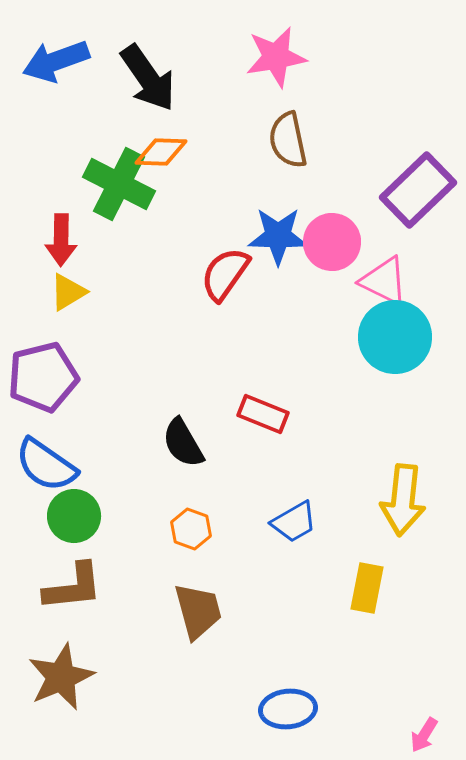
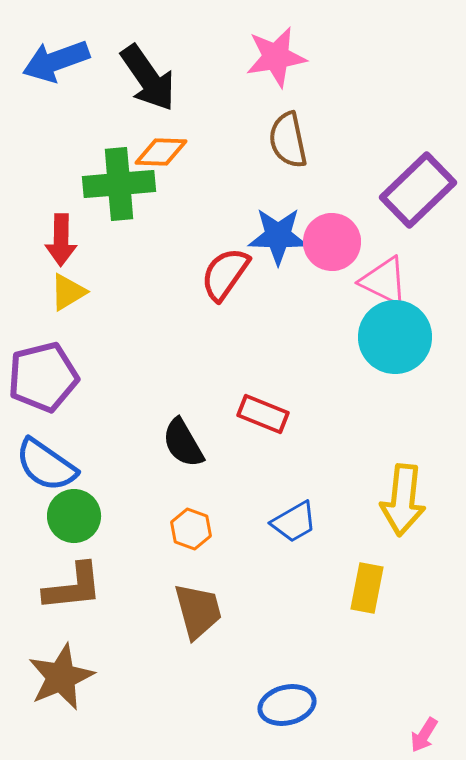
green cross: rotated 32 degrees counterclockwise
blue ellipse: moved 1 px left, 4 px up; rotated 8 degrees counterclockwise
